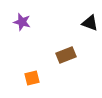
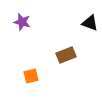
orange square: moved 1 px left, 2 px up
